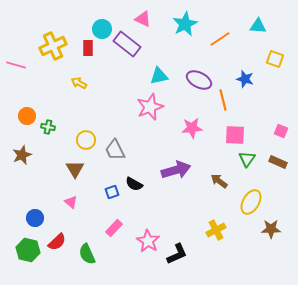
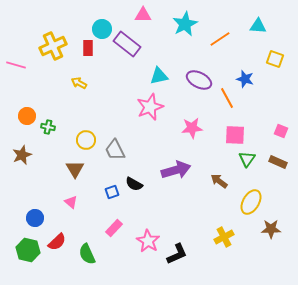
pink triangle at (143, 19): moved 4 px up; rotated 24 degrees counterclockwise
orange line at (223, 100): moved 4 px right, 2 px up; rotated 15 degrees counterclockwise
yellow cross at (216, 230): moved 8 px right, 7 px down
